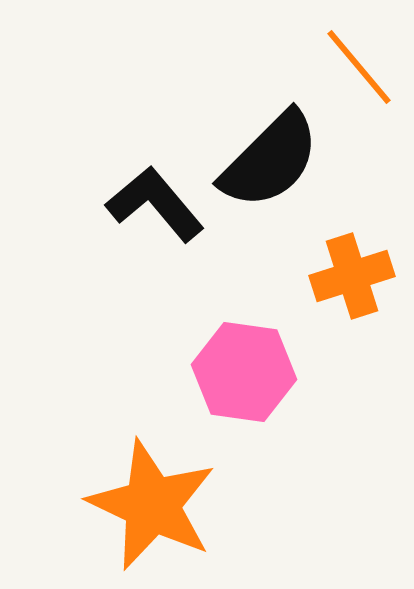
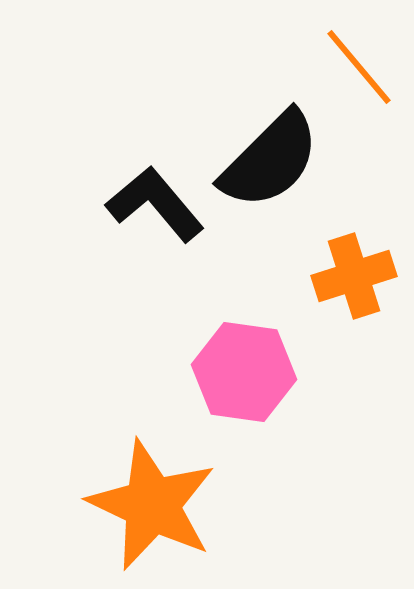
orange cross: moved 2 px right
